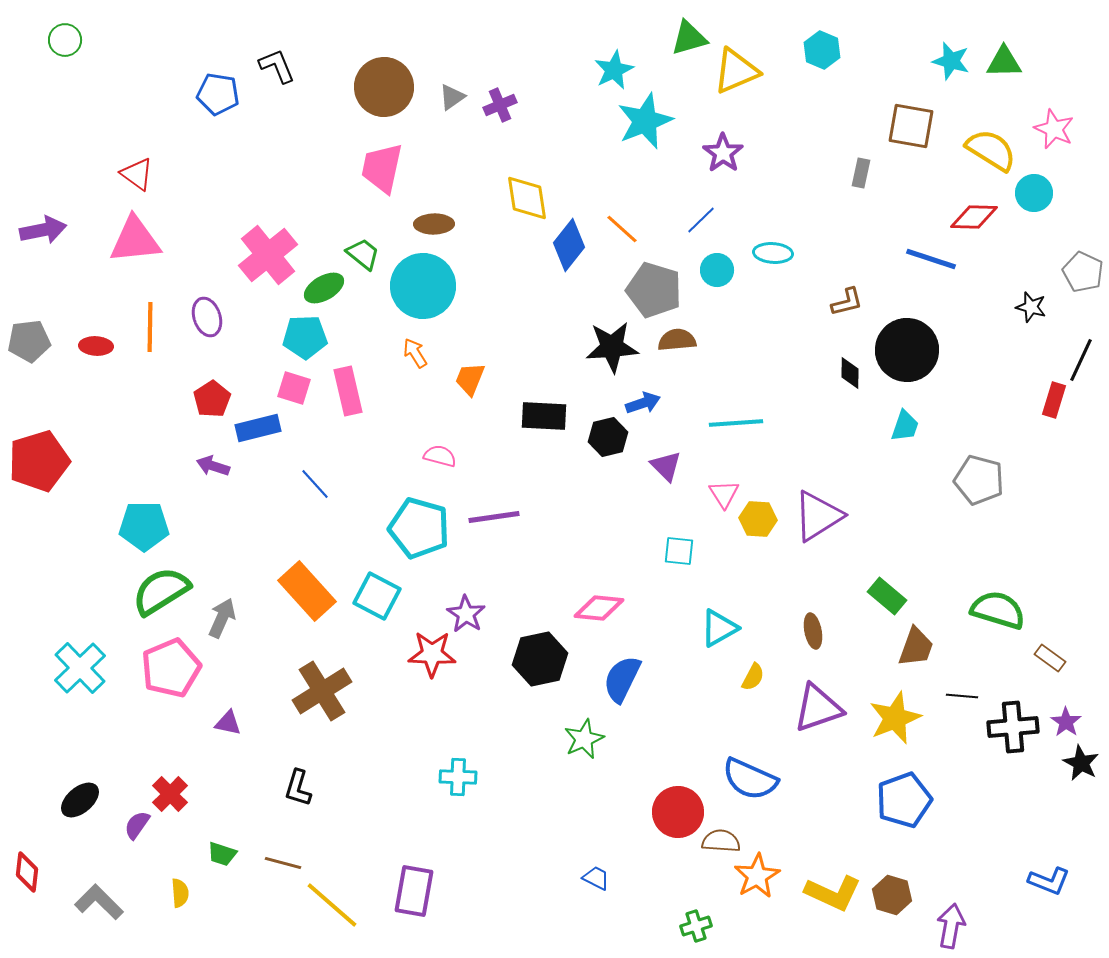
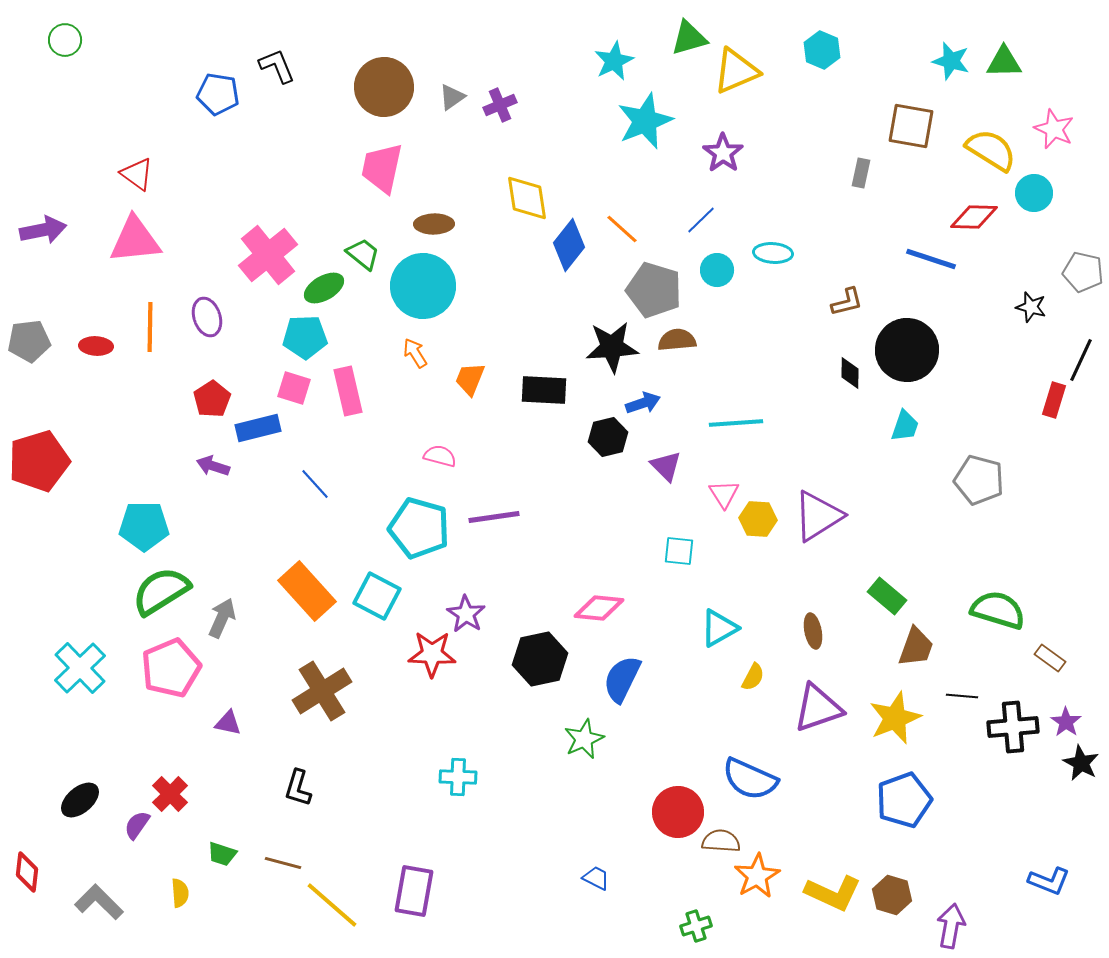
cyan star at (614, 70): moved 9 px up
gray pentagon at (1083, 272): rotated 12 degrees counterclockwise
black rectangle at (544, 416): moved 26 px up
